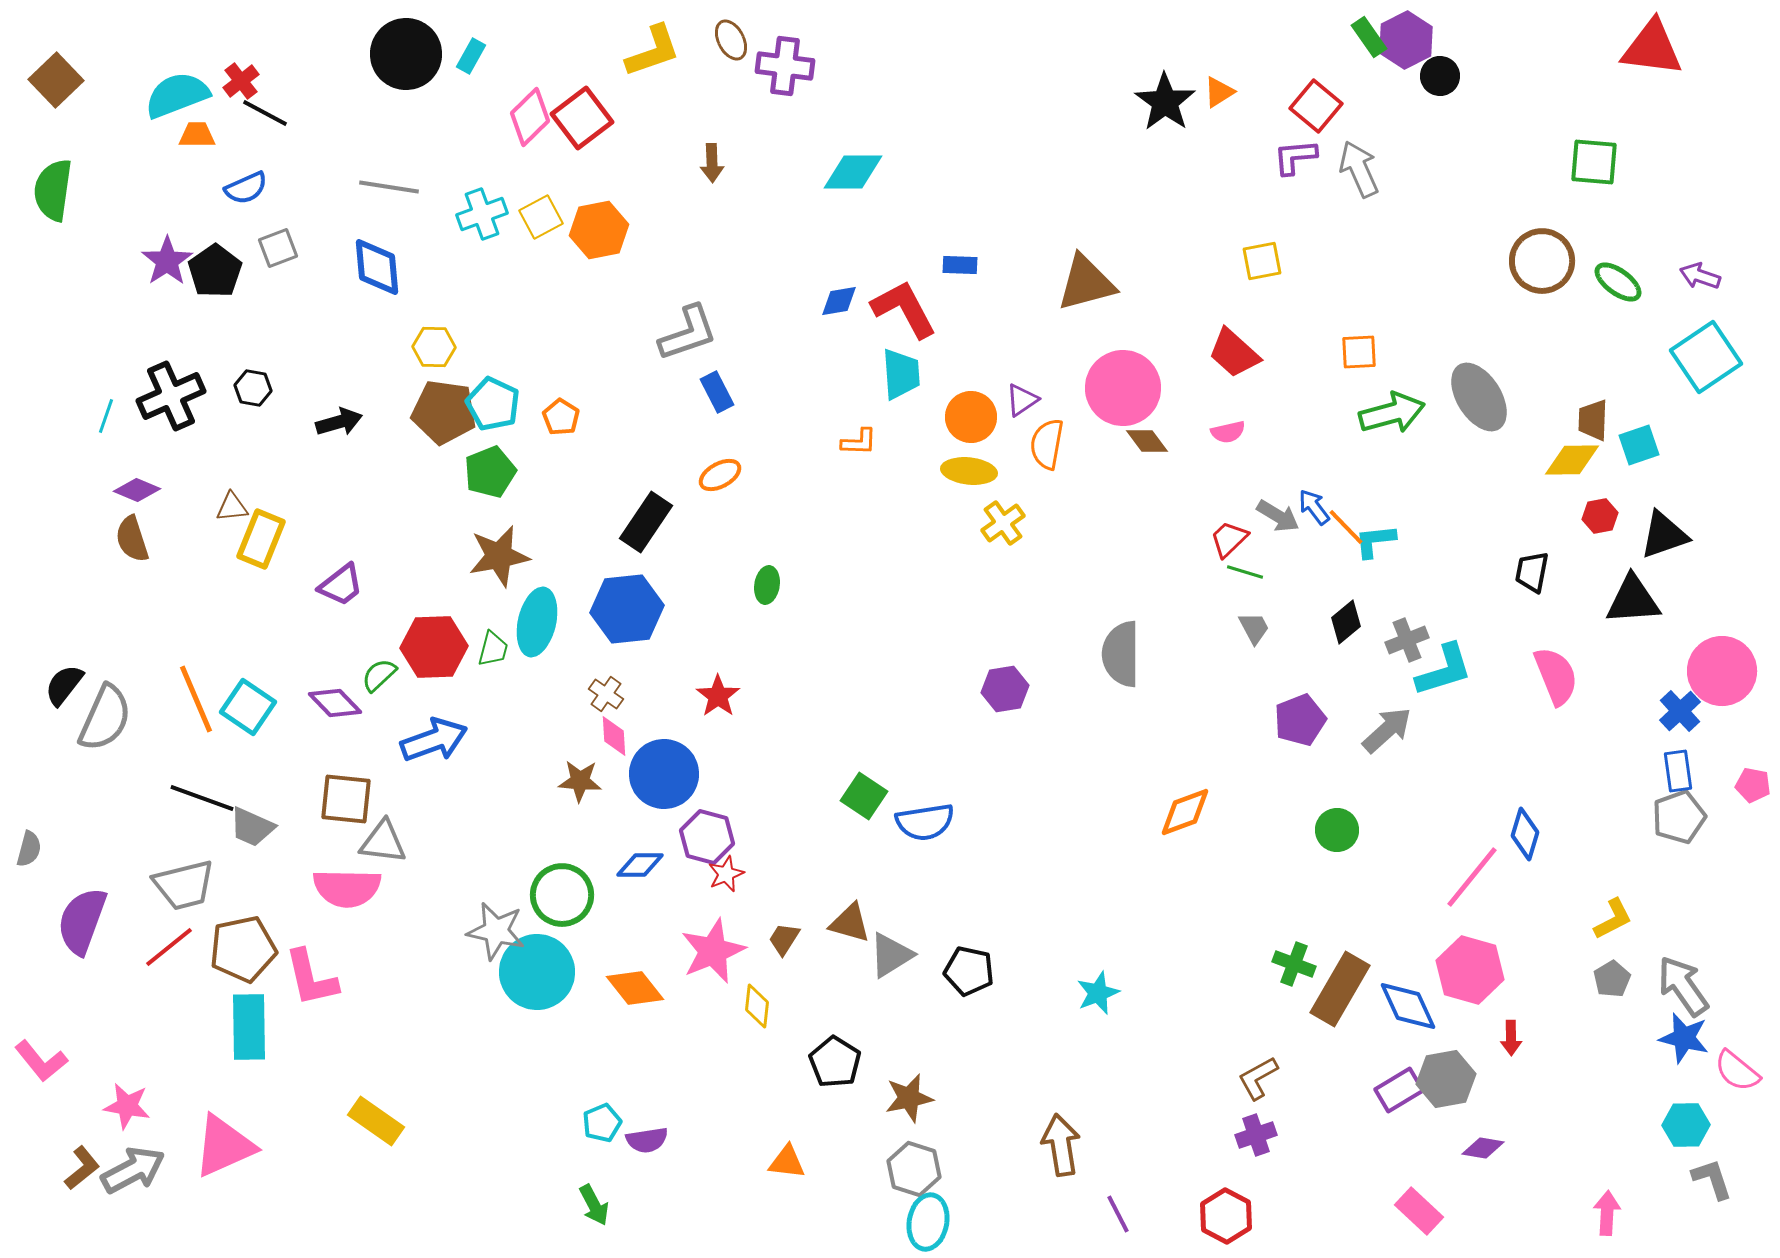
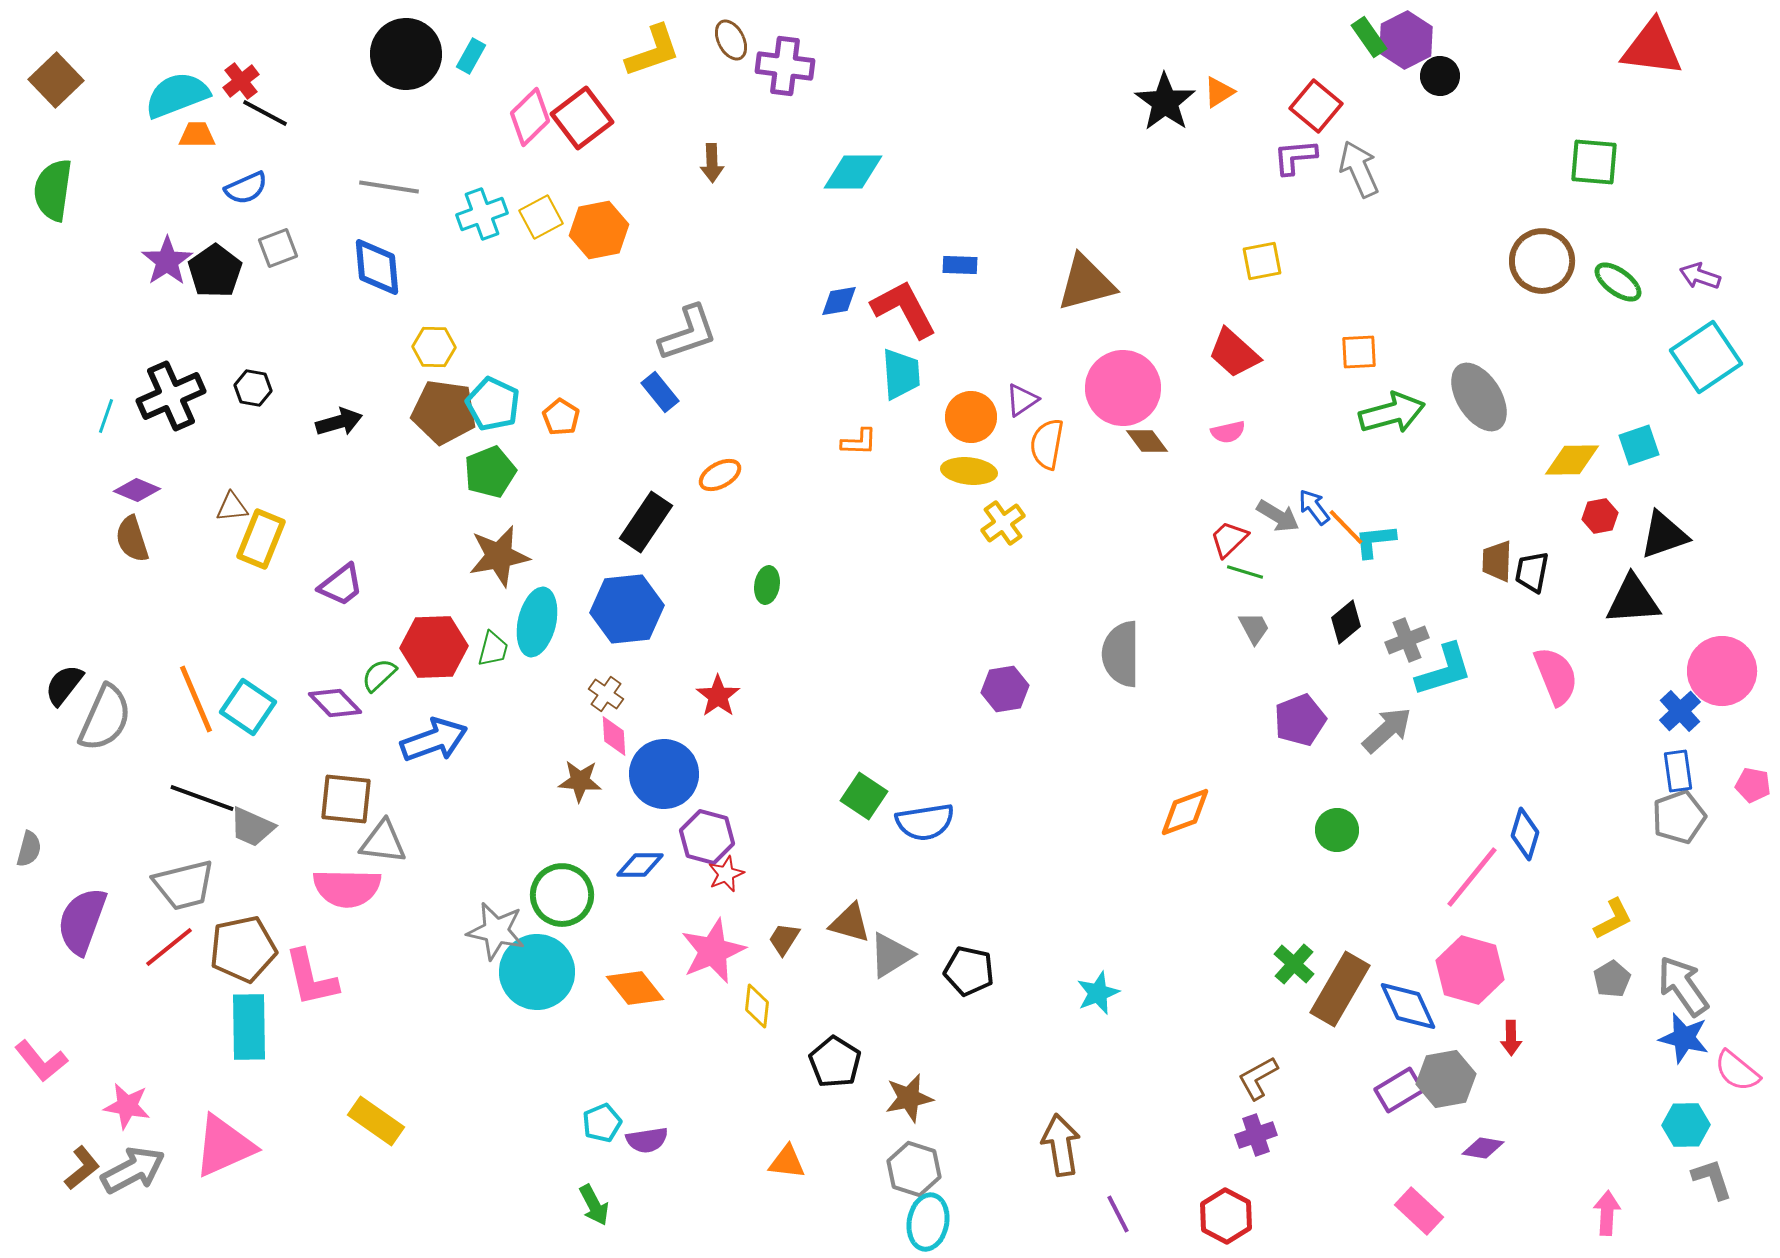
blue rectangle at (717, 392): moved 57 px left; rotated 12 degrees counterclockwise
brown trapezoid at (1593, 420): moved 96 px left, 141 px down
green cross at (1294, 964): rotated 21 degrees clockwise
